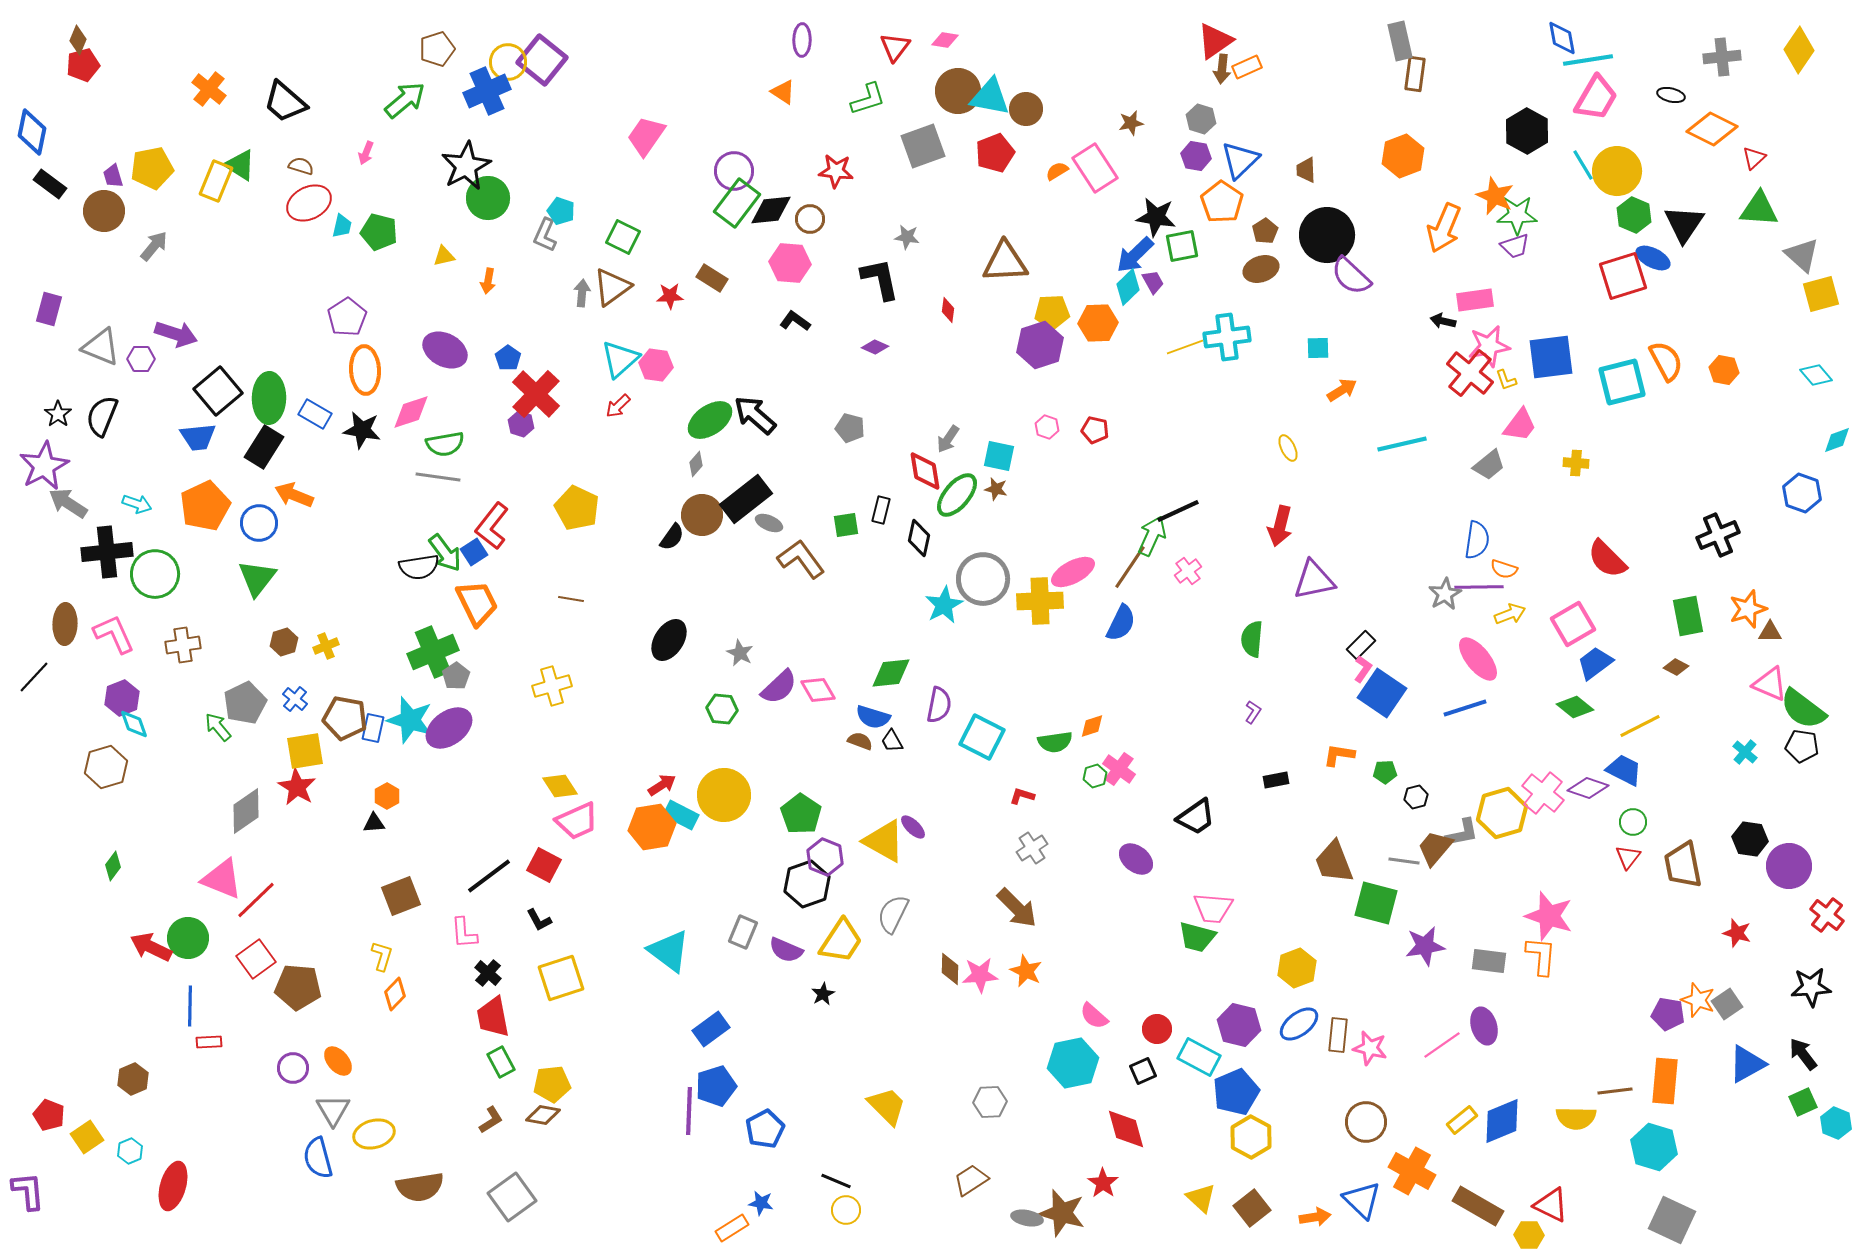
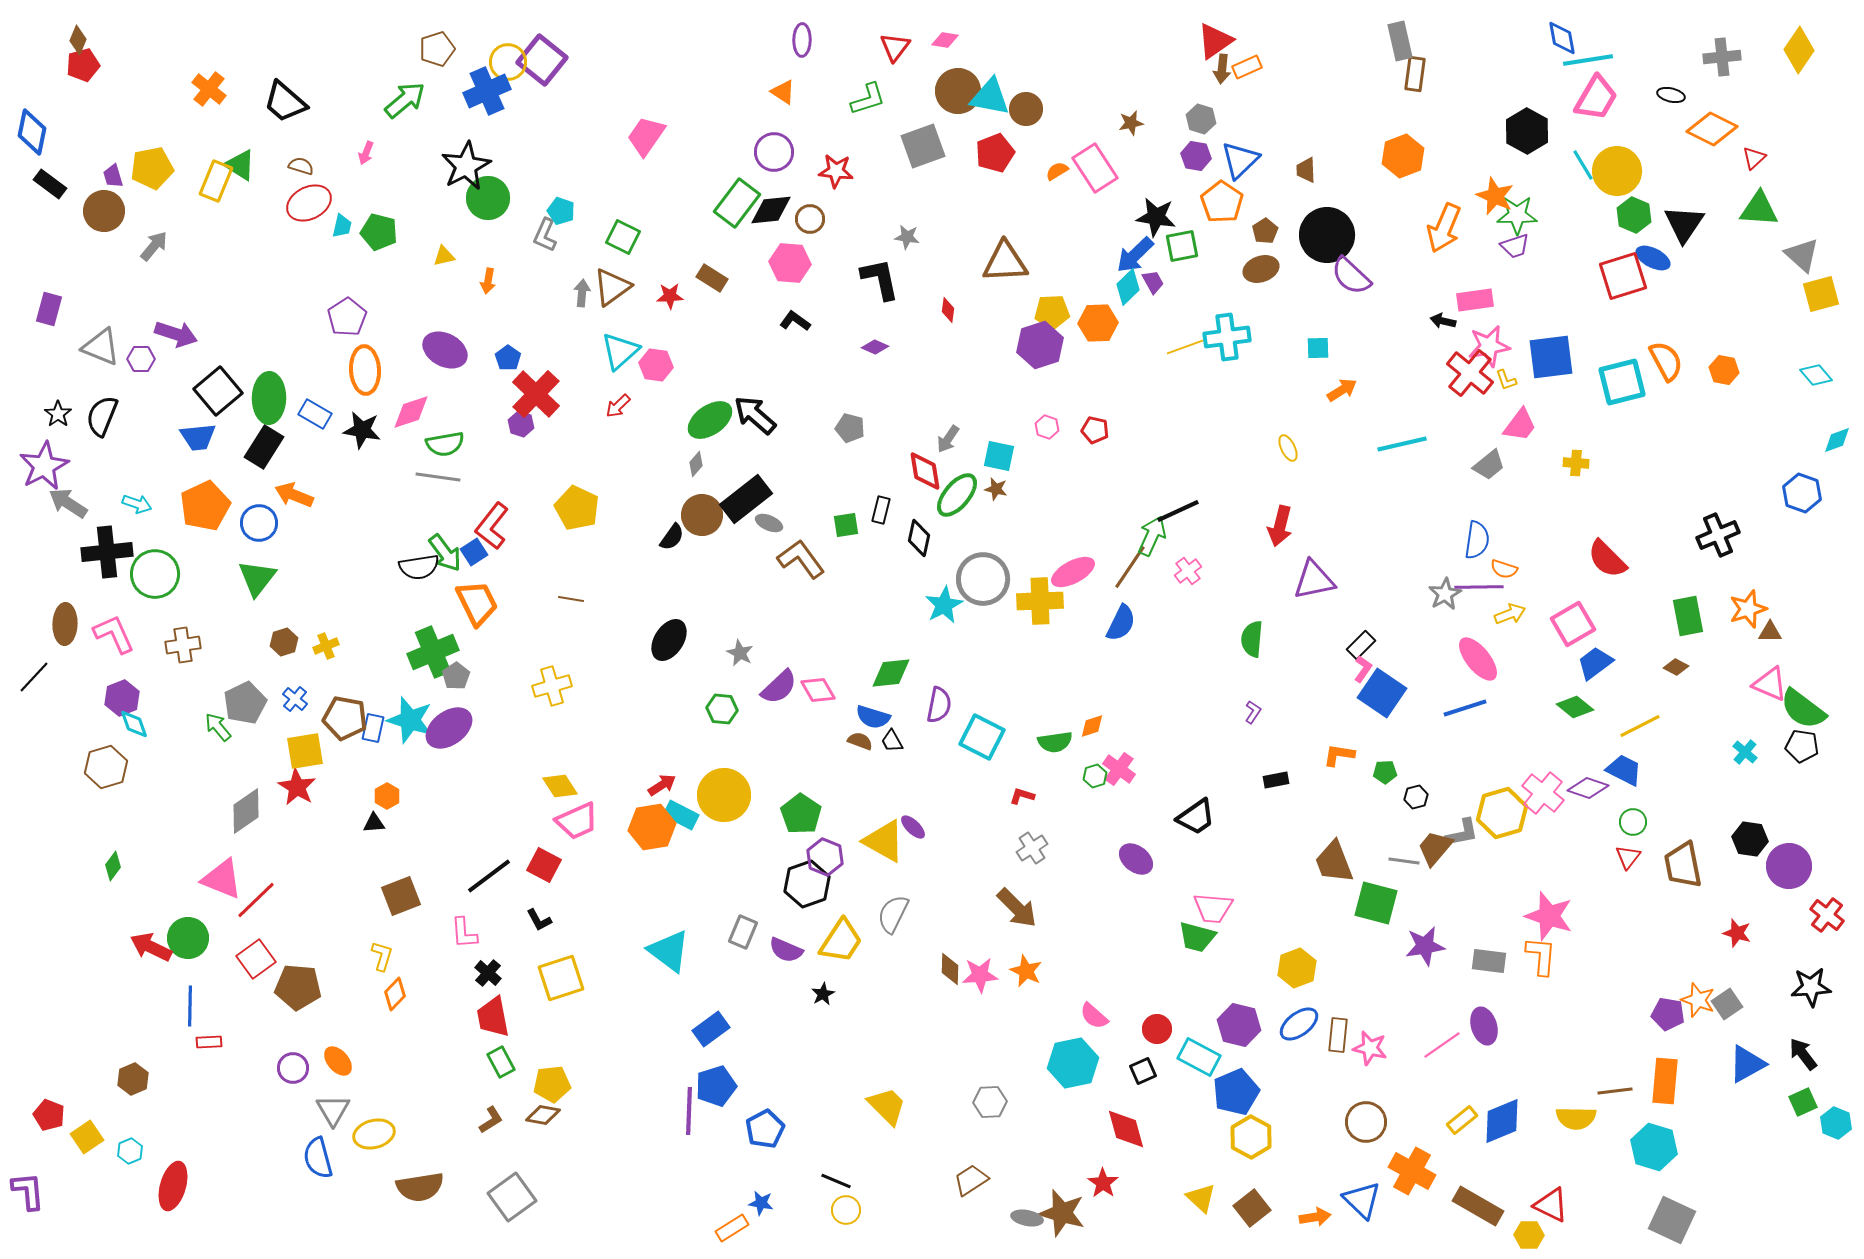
purple circle at (734, 171): moved 40 px right, 19 px up
cyan triangle at (620, 359): moved 8 px up
